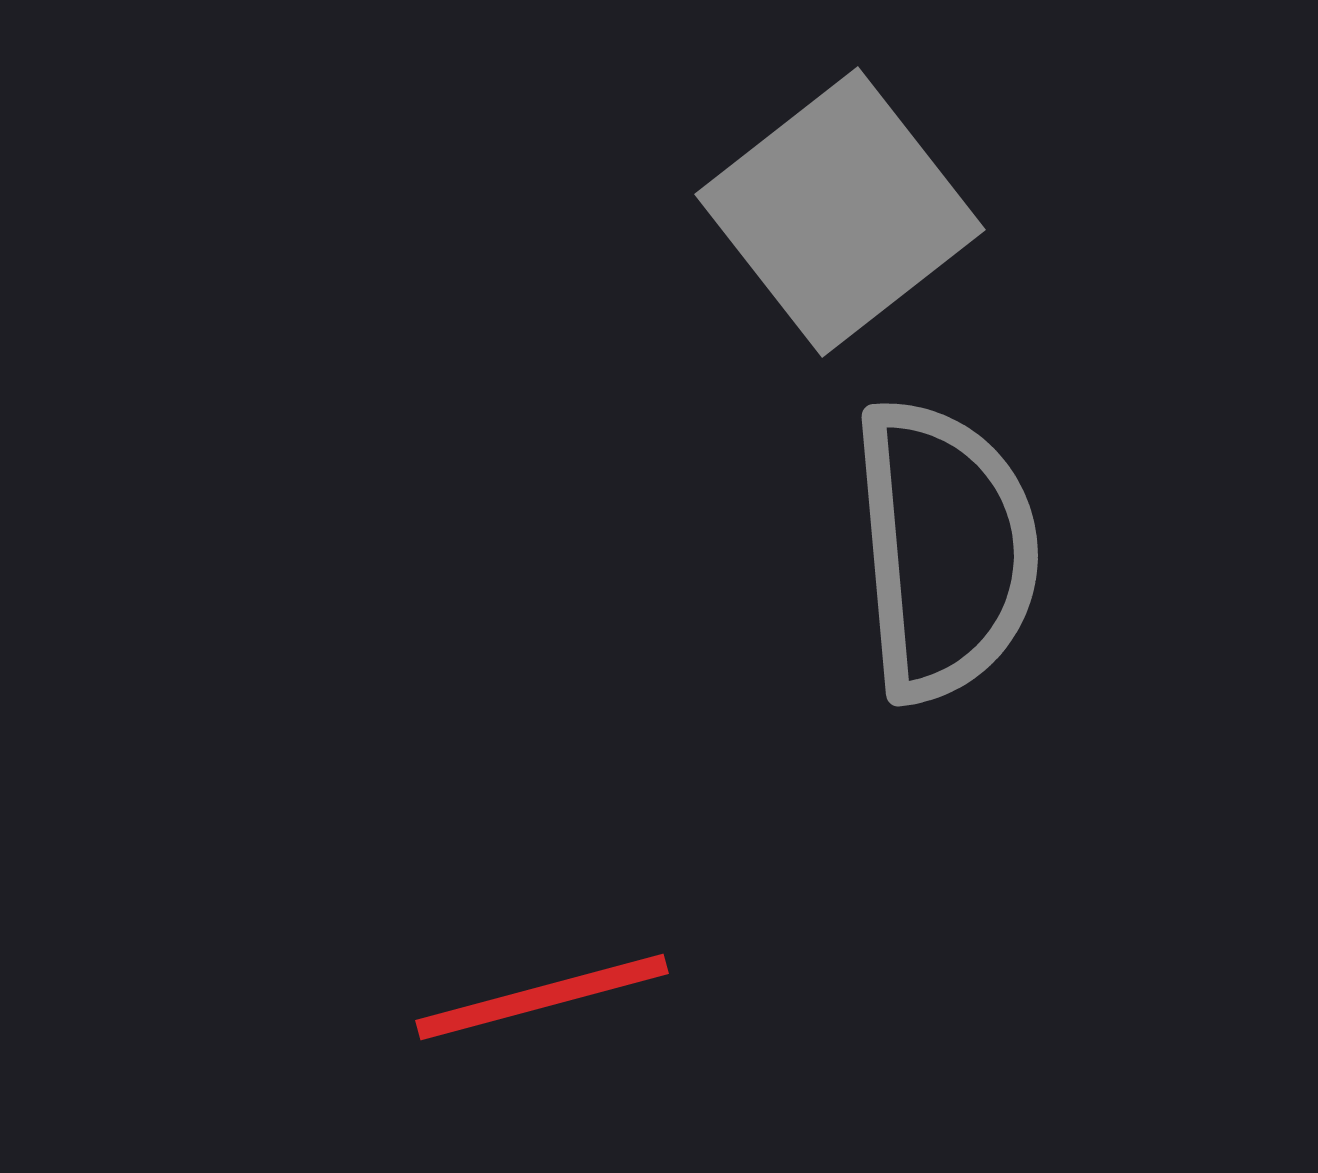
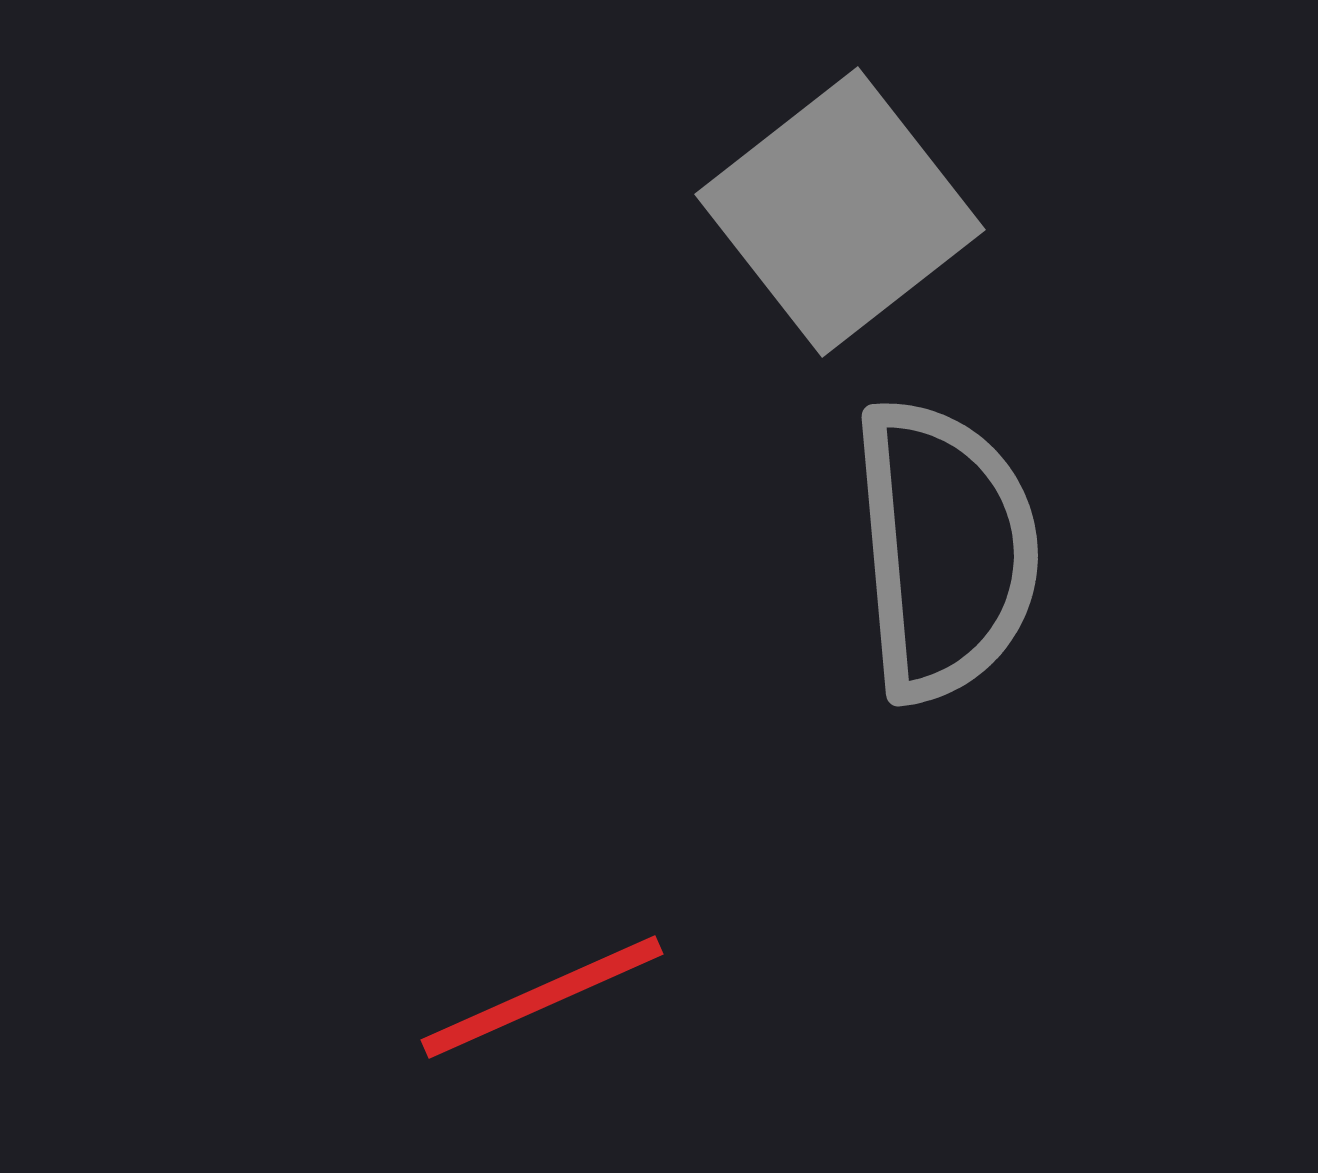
red line: rotated 9 degrees counterclockwise
